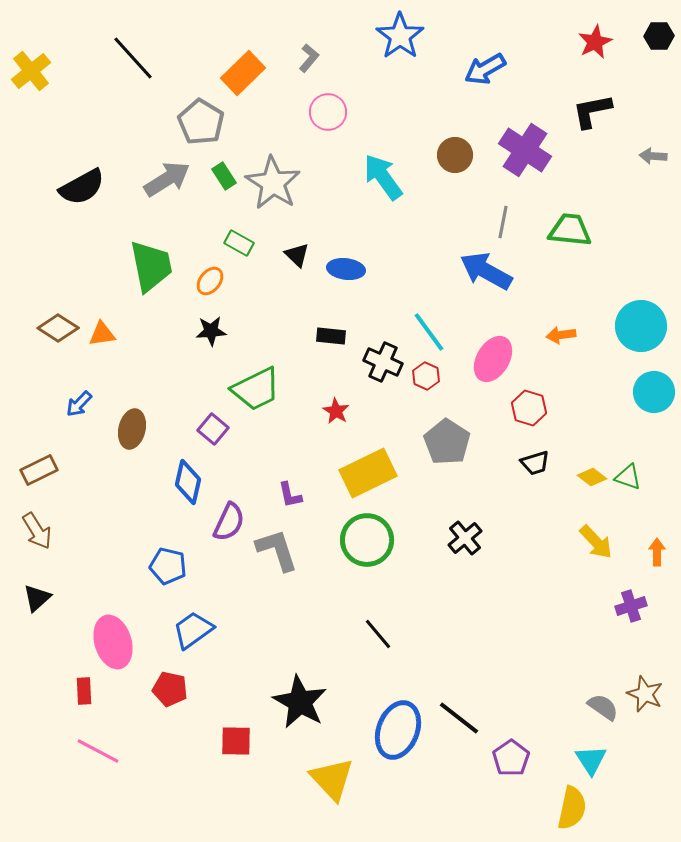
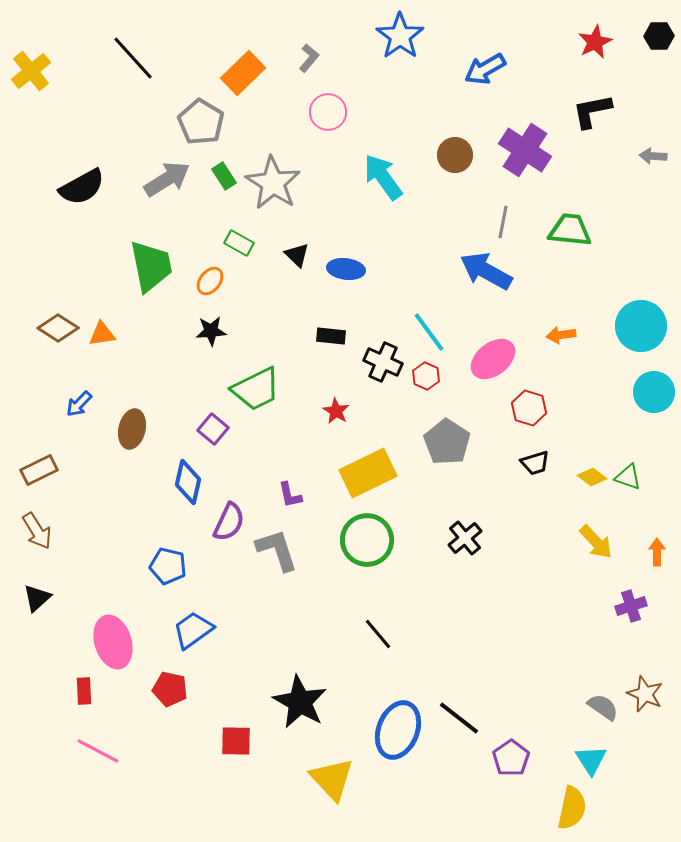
pink ellipse at (493, 359): rotated 21 degrees clockwise
